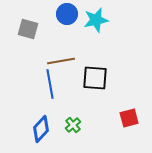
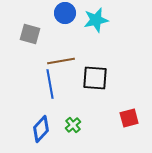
blue circle: moved 2 px left, 1 px up
gray square: moved 2 px right, 5 px down
